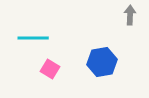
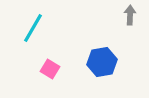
cyan line: moved 10 px up; rotated 60 degrees counterclockwise
